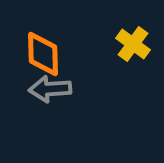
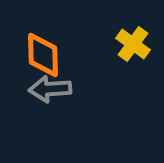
orange diamond: moved 1 px down
